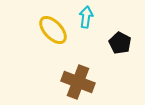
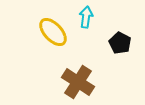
yellow ellipse: moved 2 px down
brown cross: rotated 12 degrees clockwise
